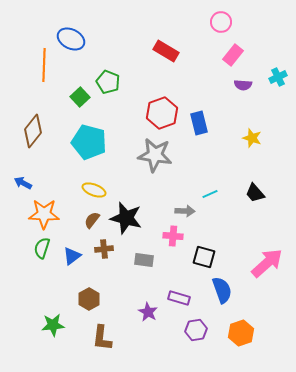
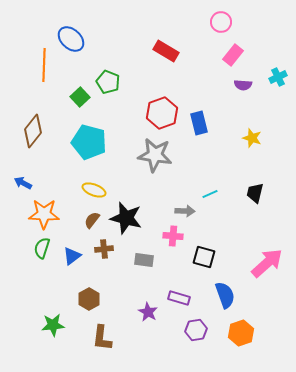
blue ellipse: rotated 16 degrees clockwise
black trapezoid: rotated 55 degrees clockwise
blue semicircle: moved 3 px right, 5 px down
